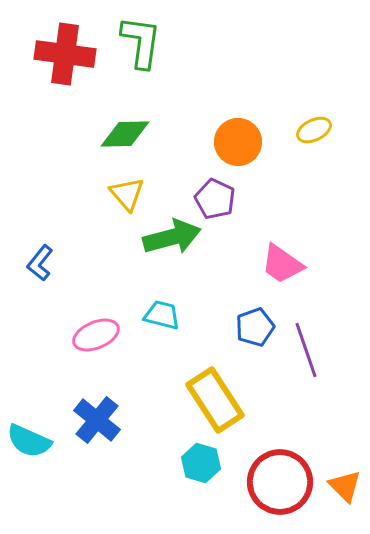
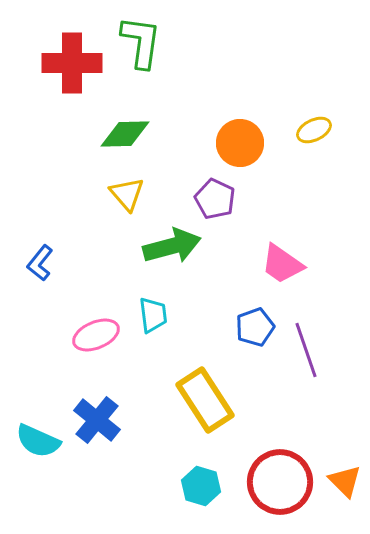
red cross: moved 7 px right, 9 px down; rotated 8 degrees counterclockwise
orange circle: moved 2 px right, 1 px down
green arrow: moved 9 px down
cyan trapezoid: moved 9 px left; rotated 69 degrees clockwise
yellow rectangle: moved 10 px left
cyan semicircle: moved 9 px right
cyan hexagon: moved 23 px down
orange triangle: moved 5 px up
